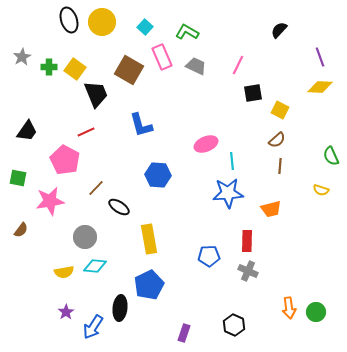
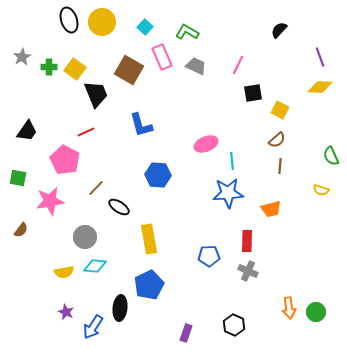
purple star at (66, 312): rotated 14 degrees counterclockwise
purple rectangle at (184, 333): moved 2 px right
